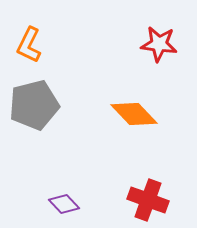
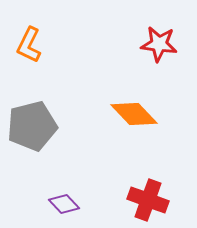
gray pentagon: moved 2 px left, 21 px down
